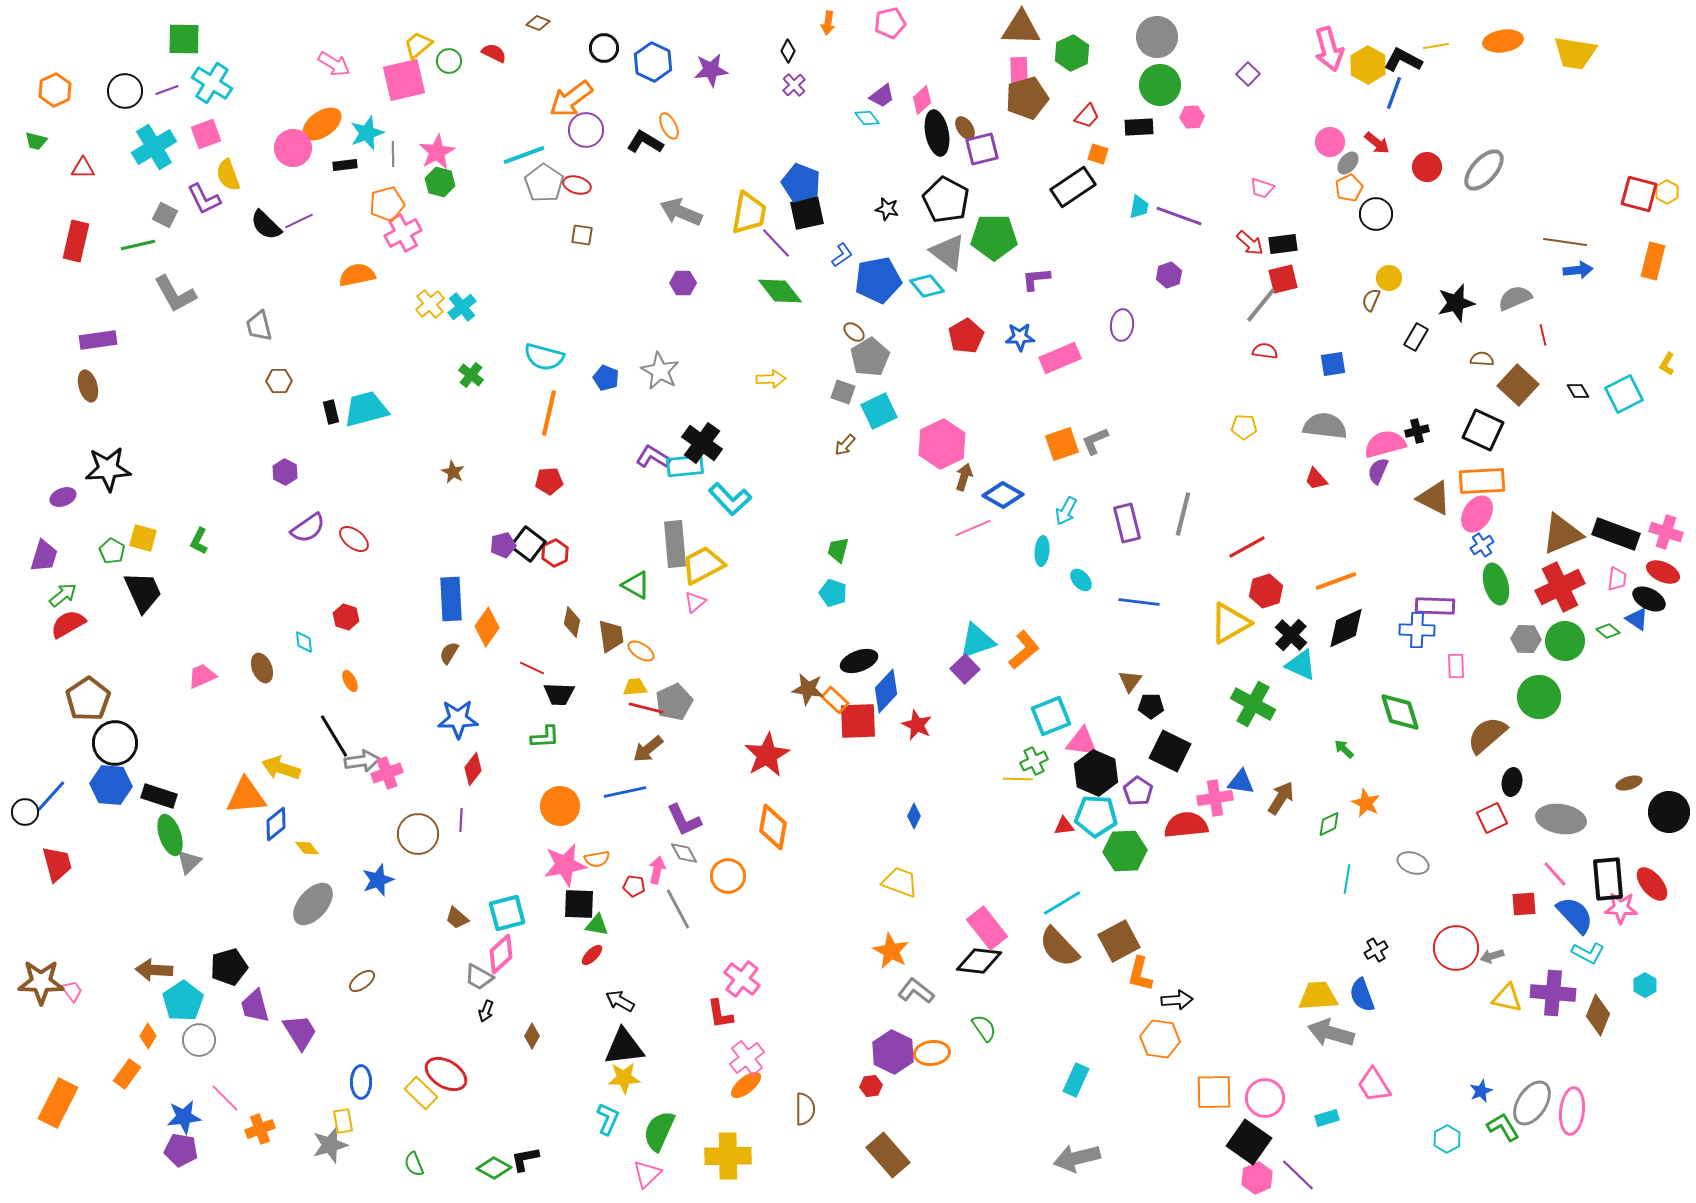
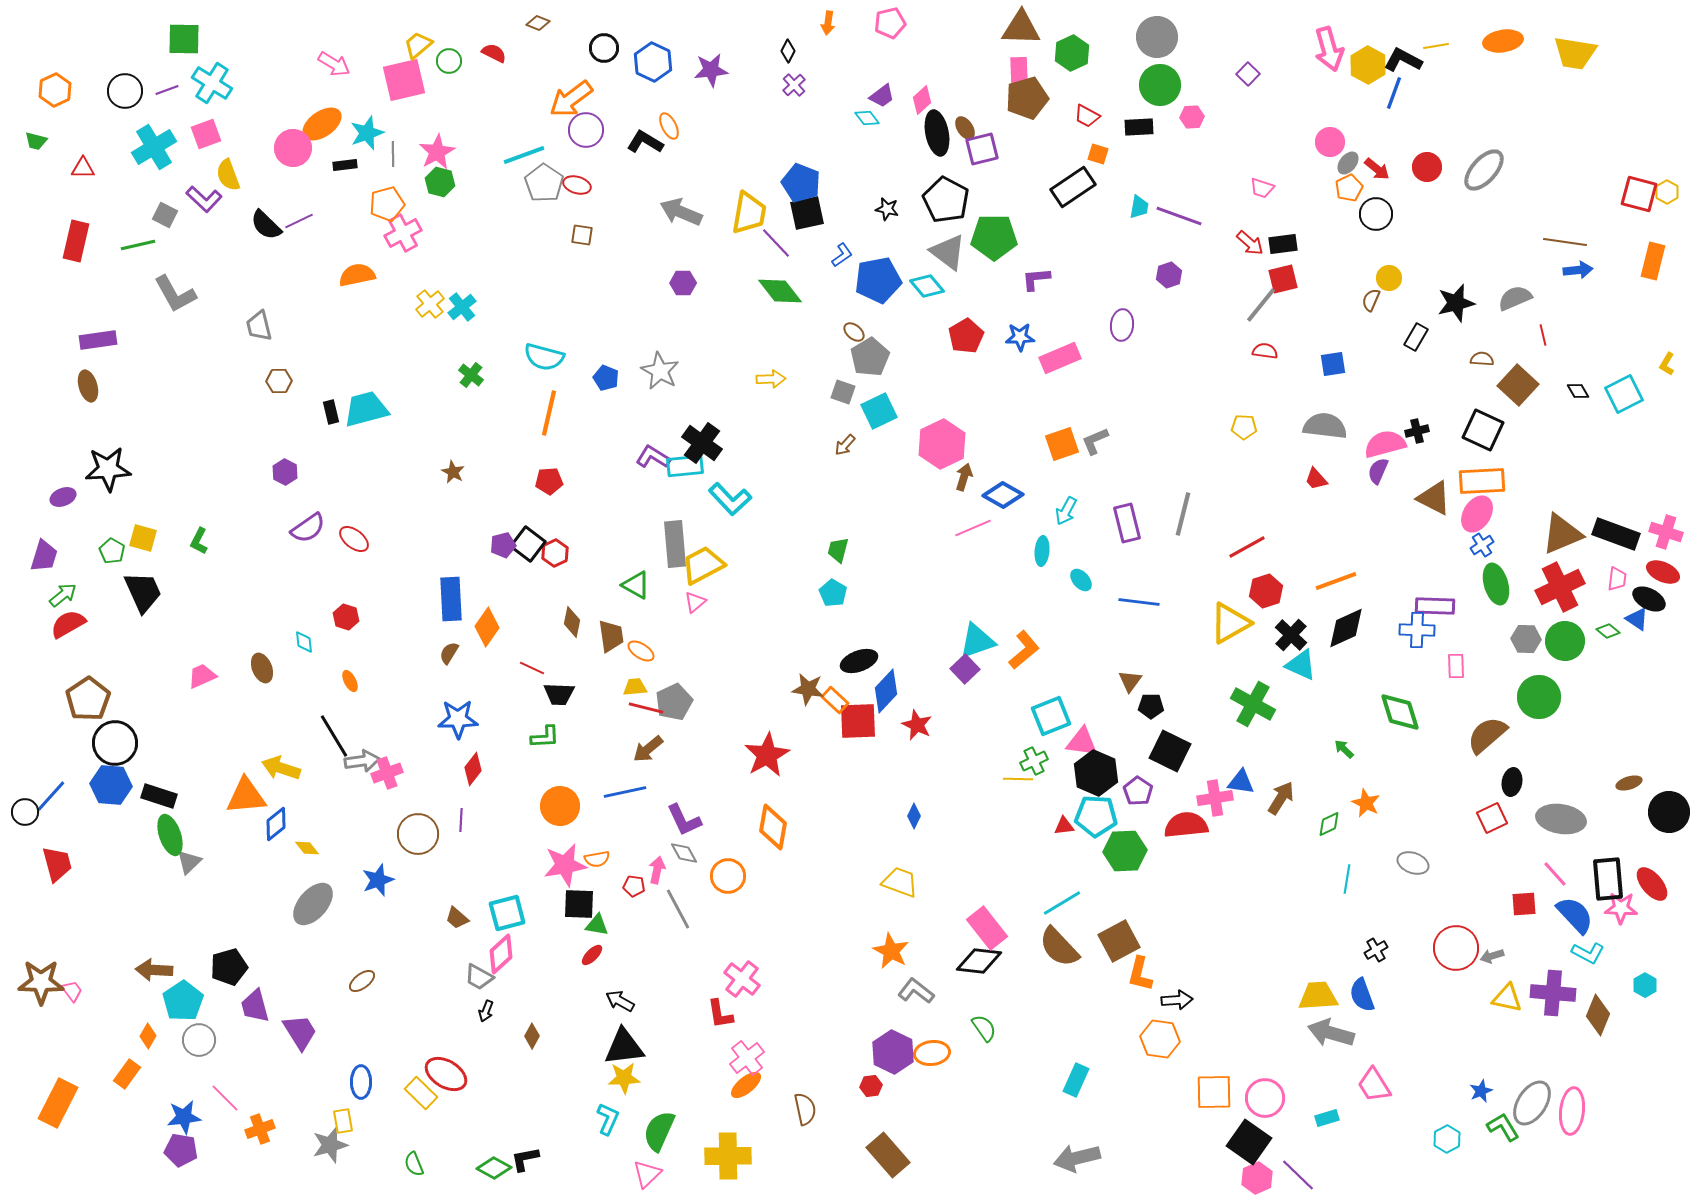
red trapezoid at (1087, 116): rotated 76 degrees clockwise
red arrow at (1377, 143): moved 26 px down
purple L-shape at (204, 199): rotated 21 degrees counterclockwise
cyan pentagon at (833, 593): rotated 12 degrees clockwise
brown semicircle at (805, 1109): rotated 12 degrees counterclockwise
